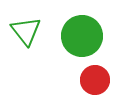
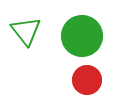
red circle: moved 8 px left
